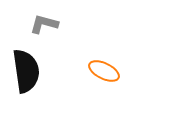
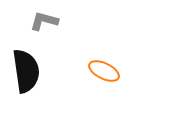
gray L-shape: moved 3 px up
